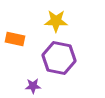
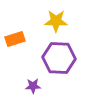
orange rectangle: rotated 30 degrees counterclockwise
purple hexagon: rotated 8 degrees counterclockwise
